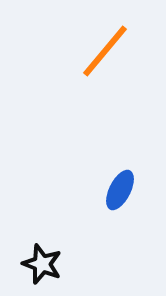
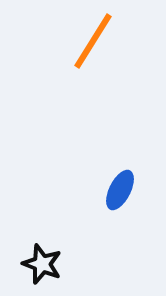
orange line: moved 12 px left, 10 px up; rotated 8 degrees counterclockwise
